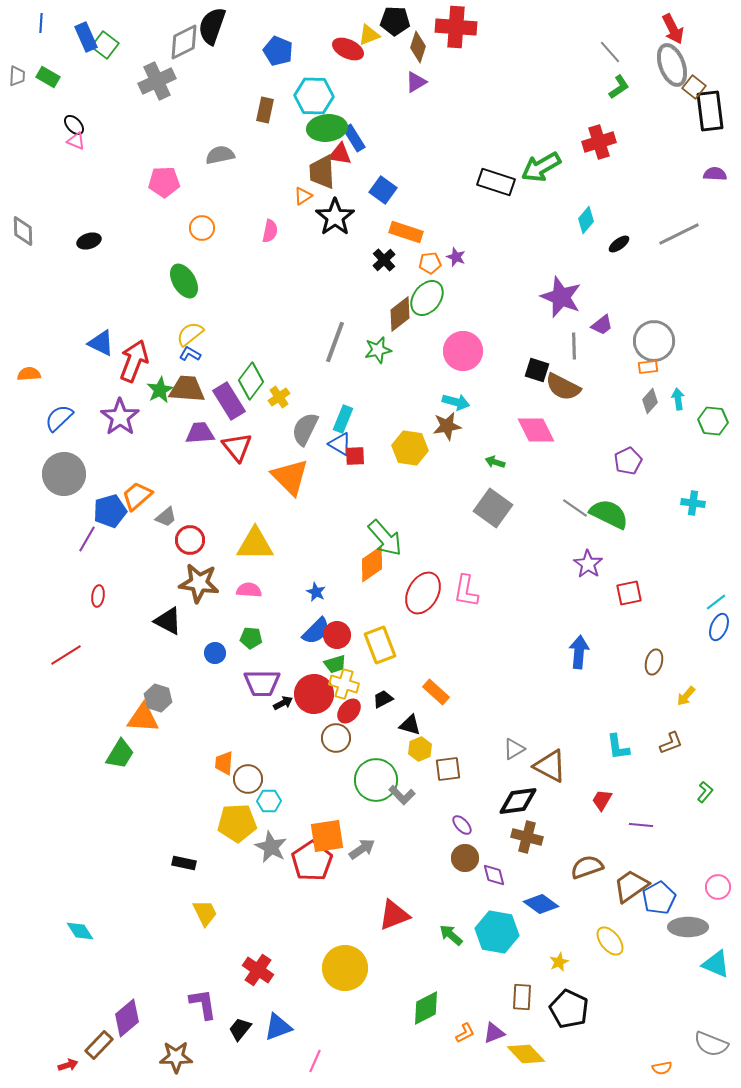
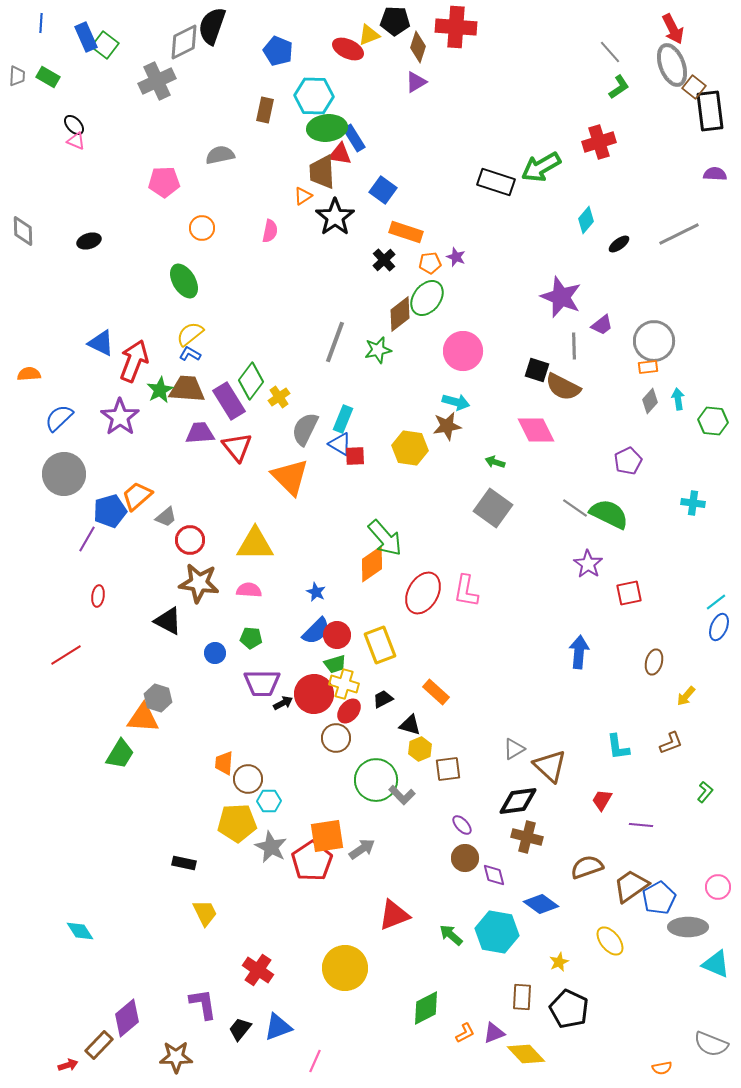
brown triangle at (550, 766): rotated 15 degrees clockwise
